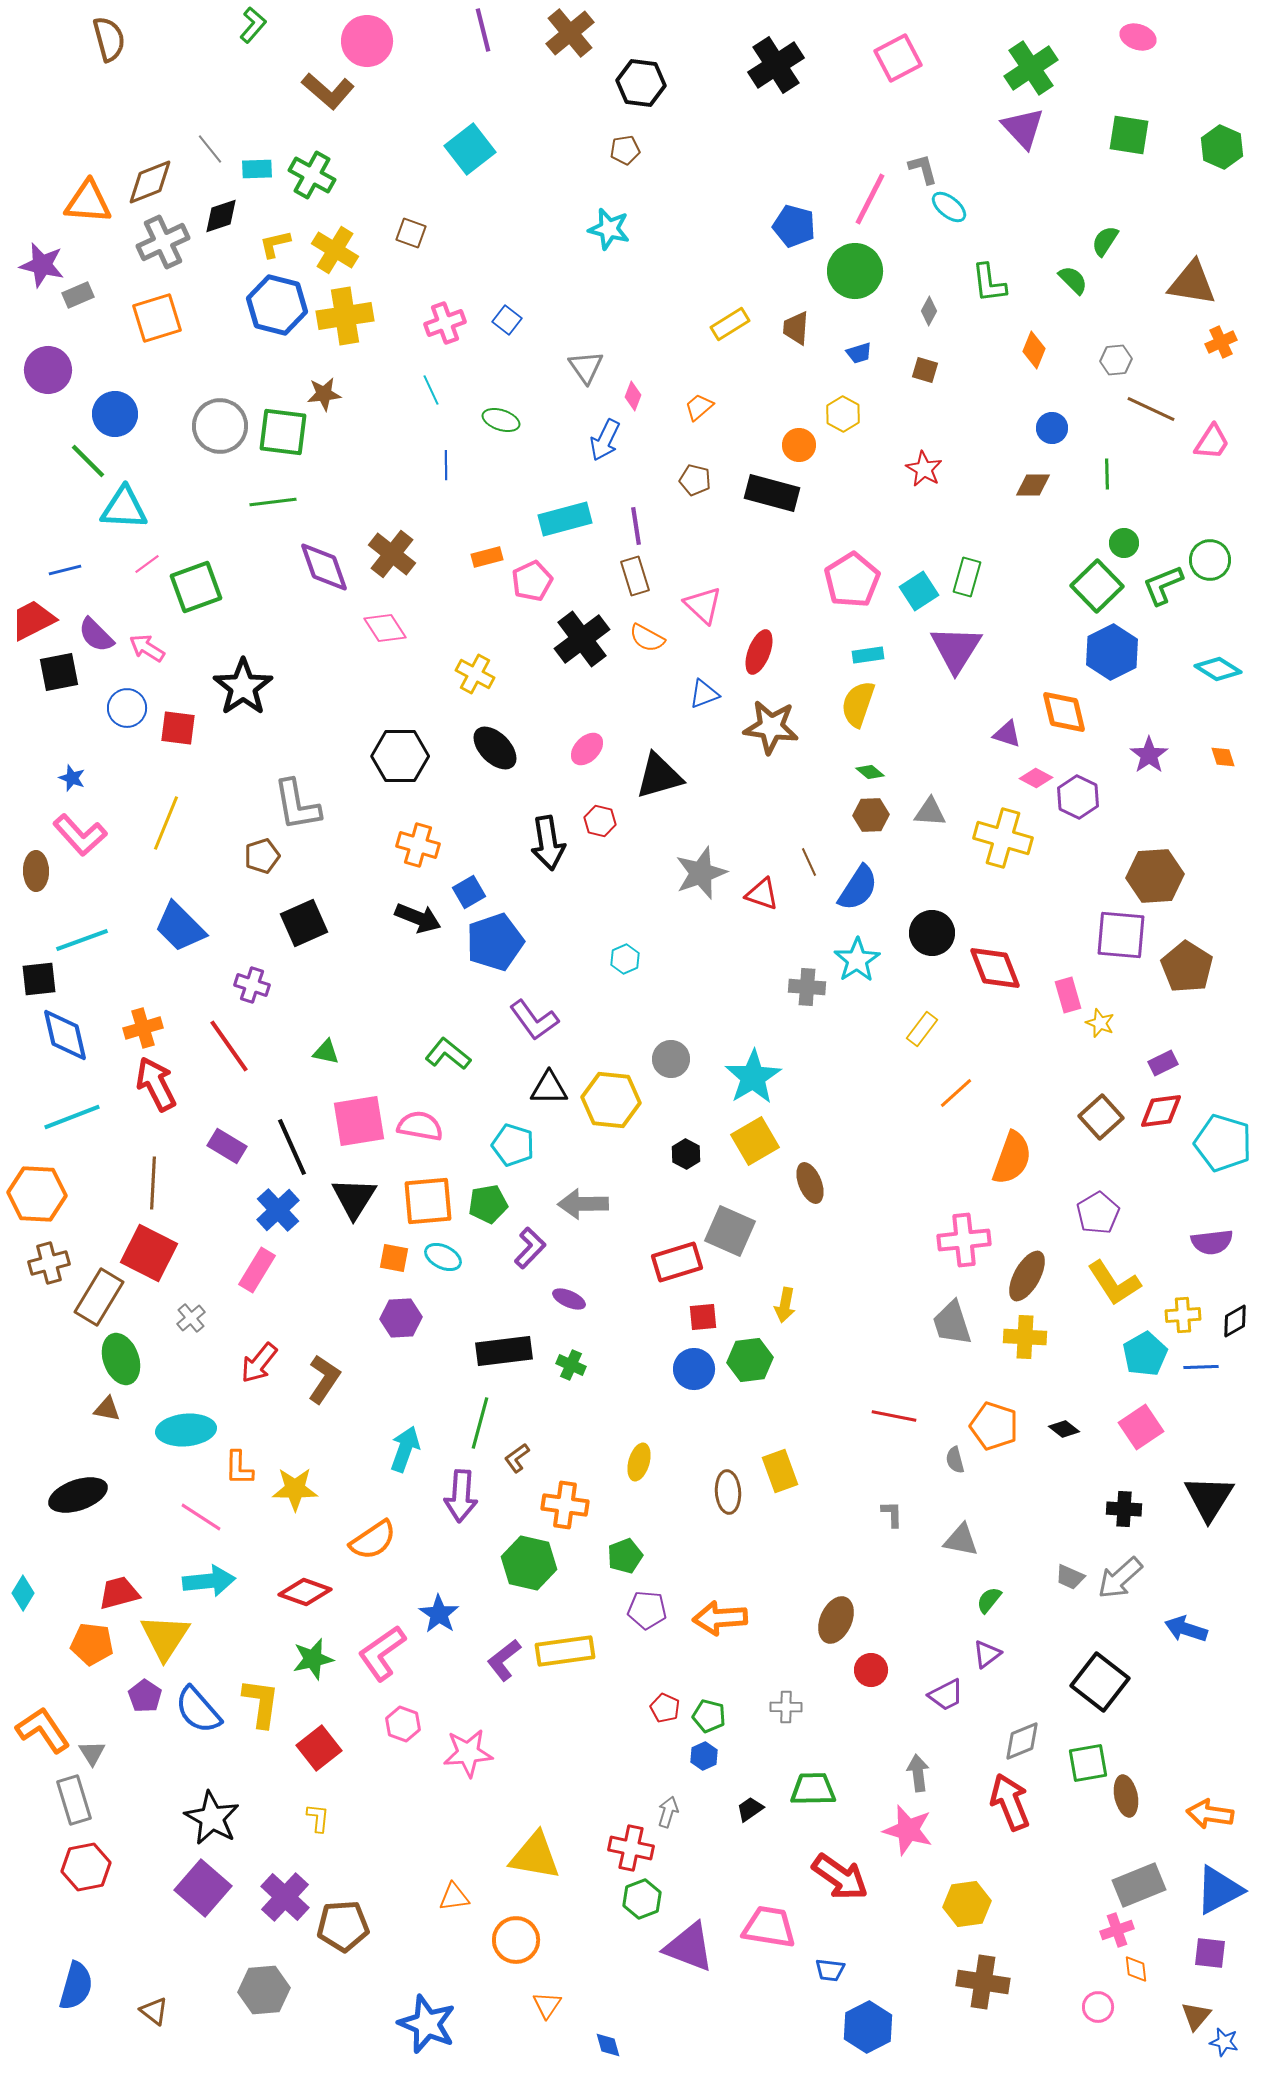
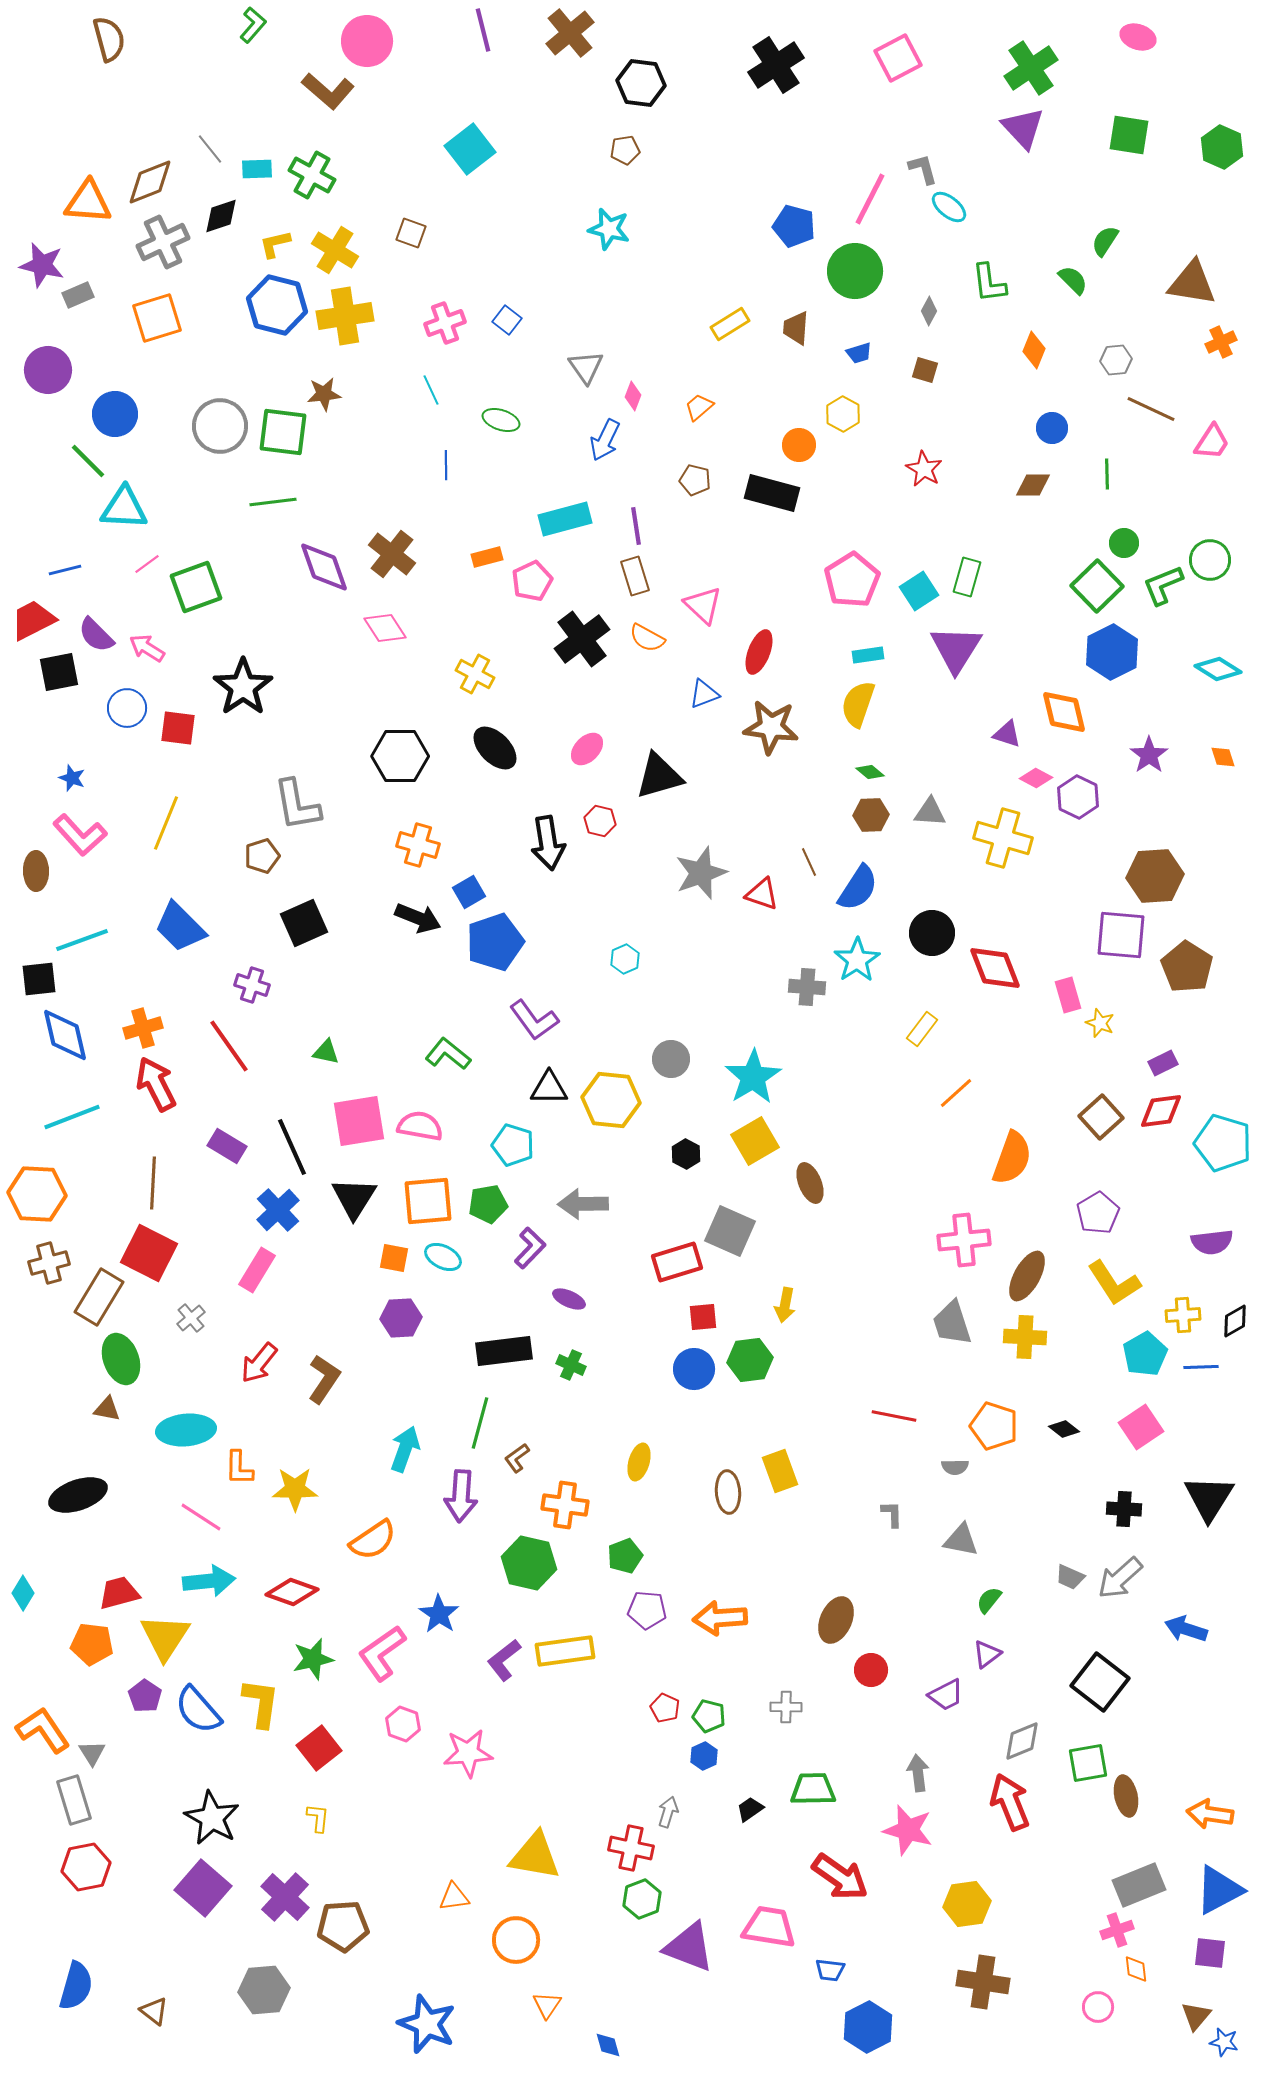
gray semicircle at (955, 1460): moved 7 px down; rotated 76 degrees counterclockwise
red diamond at (305, 1592): moved 13 px left
